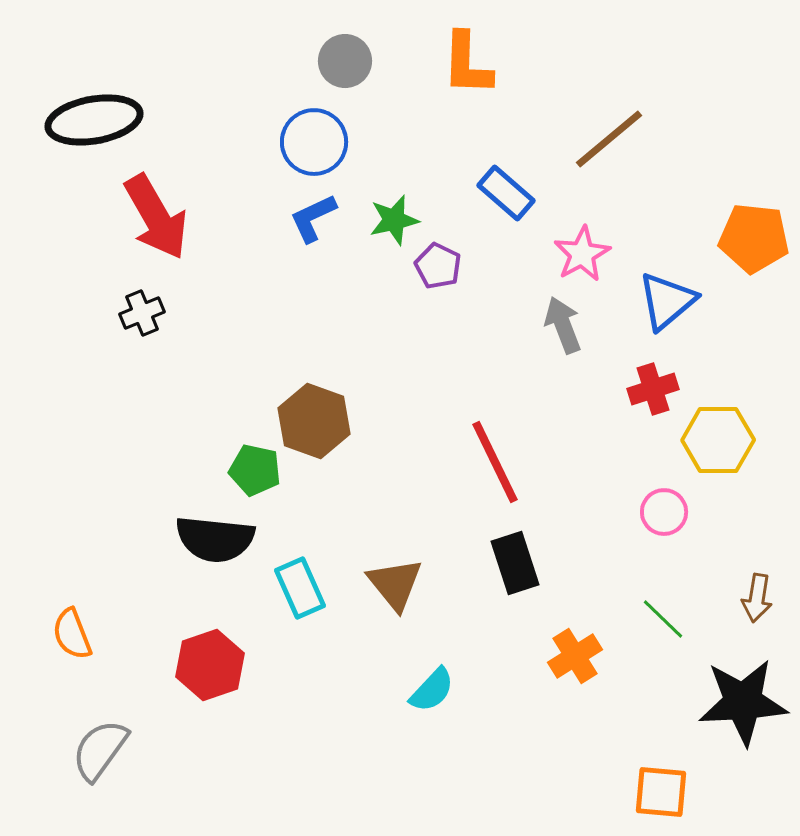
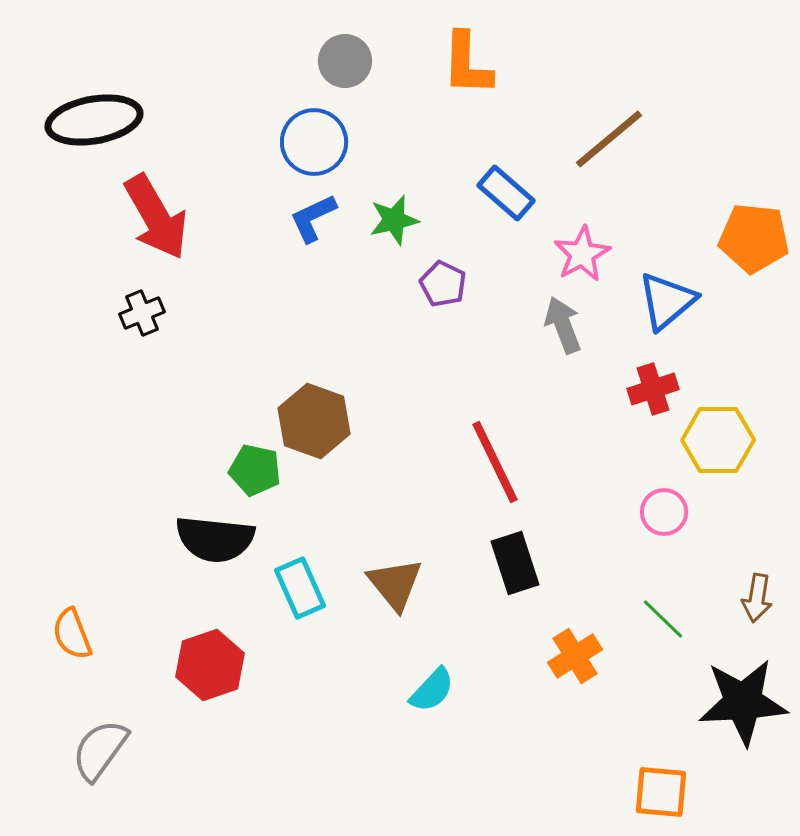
purple pentagon: moved 5 px right, 18 px down
